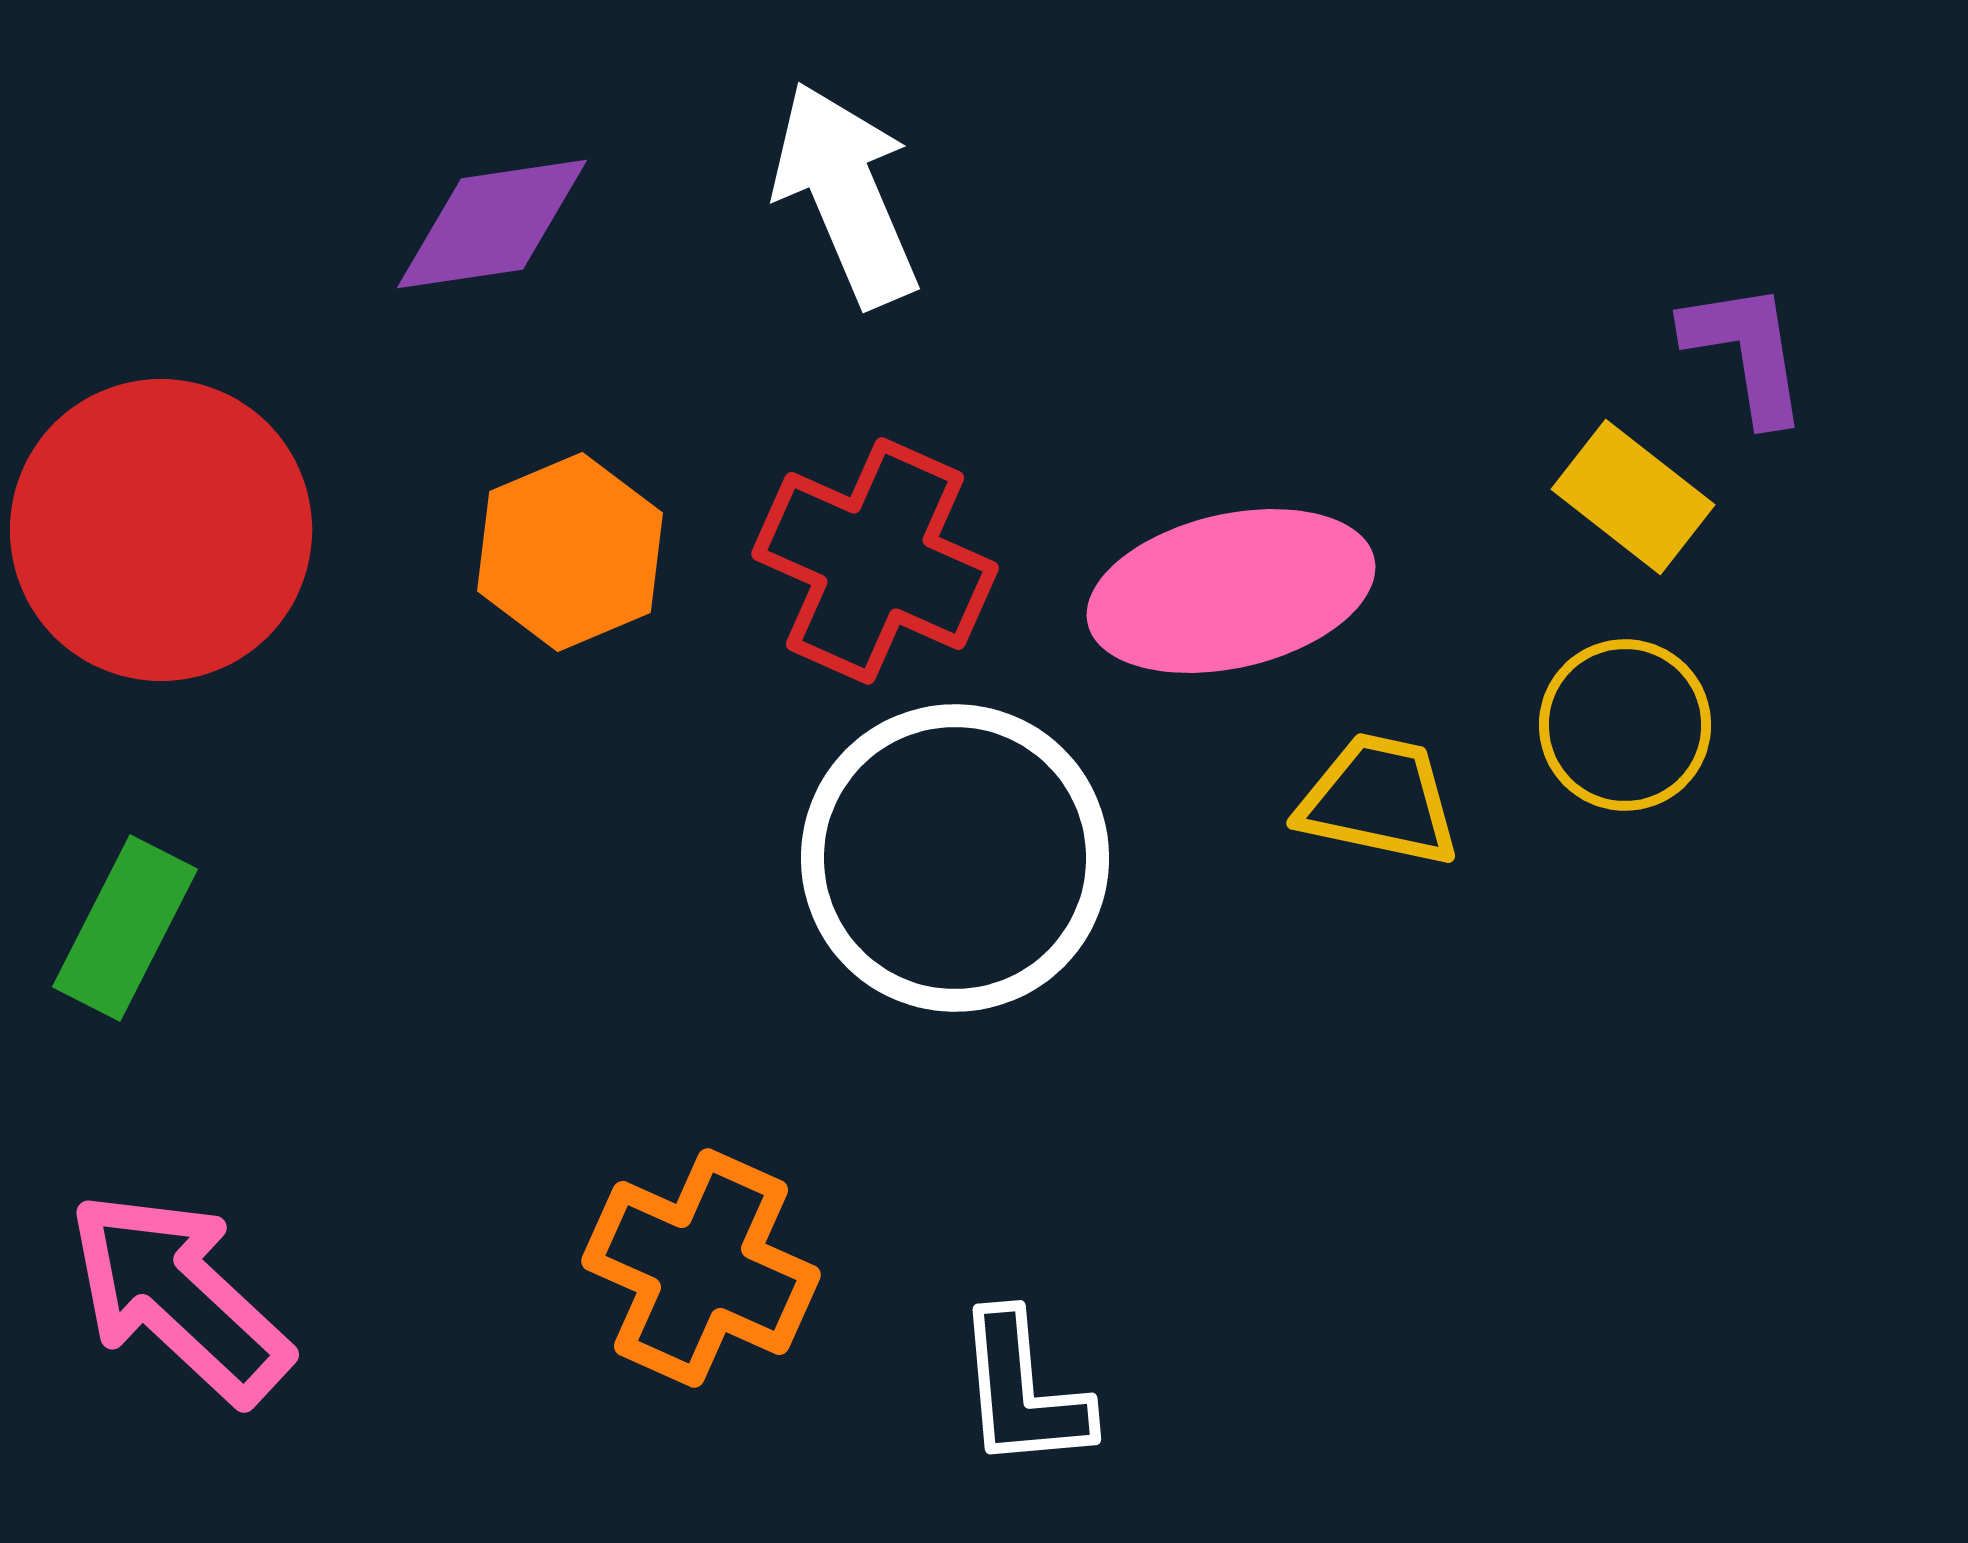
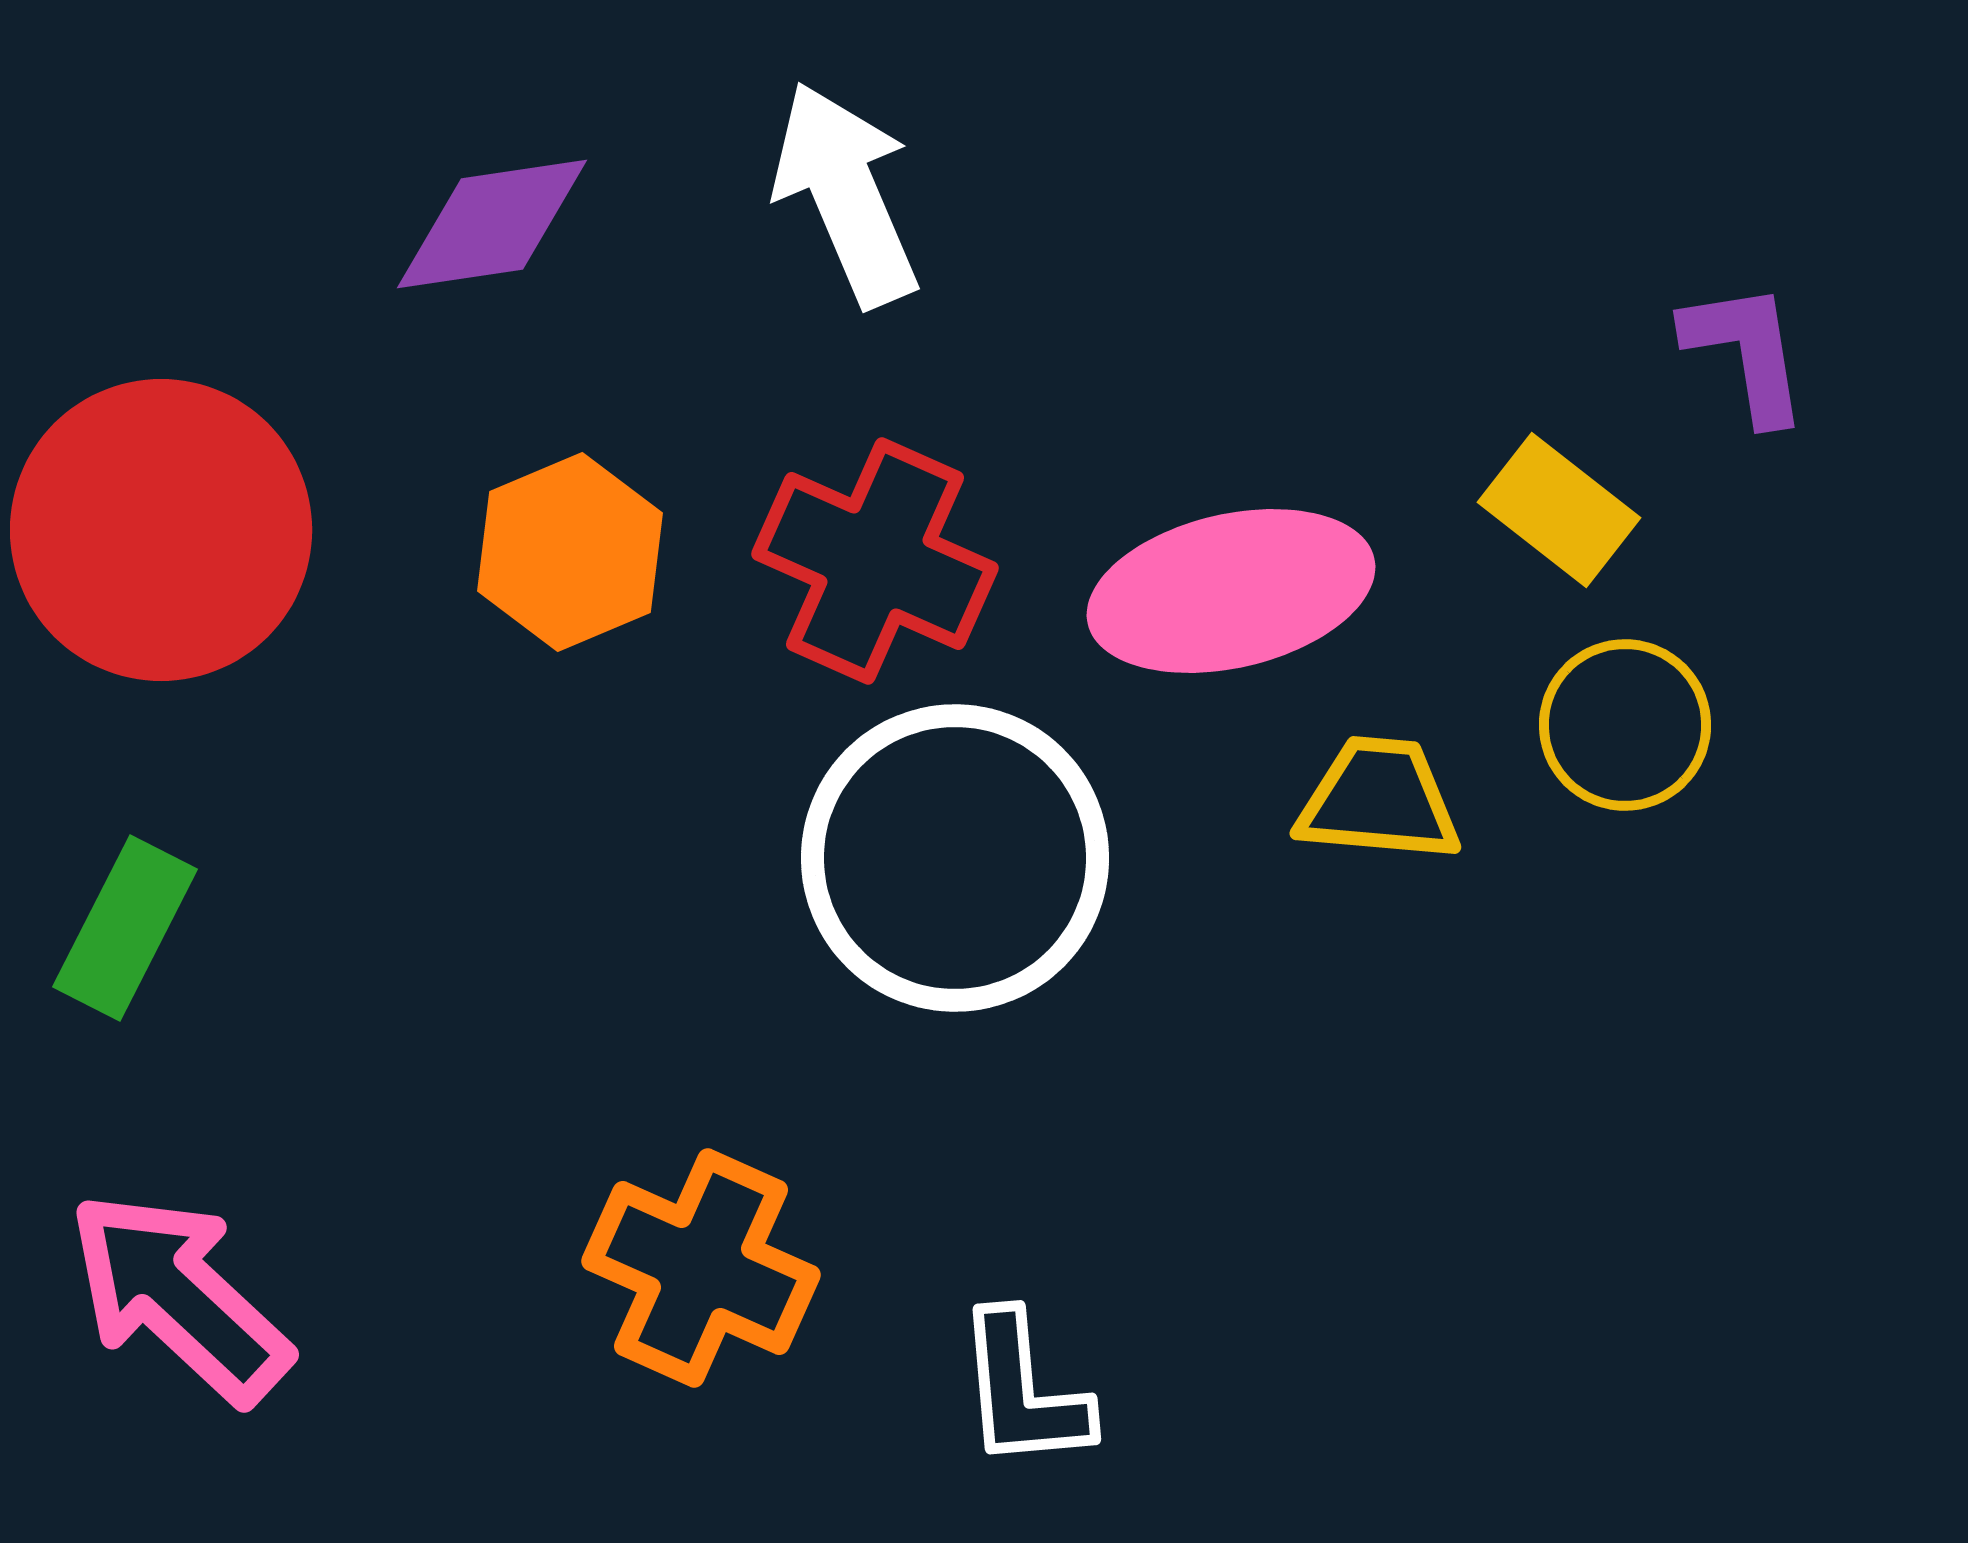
yellow rectangle: moved 74 px left, 13 px down
yellow trapezoid: rotated 7 degrees counterclockwise
